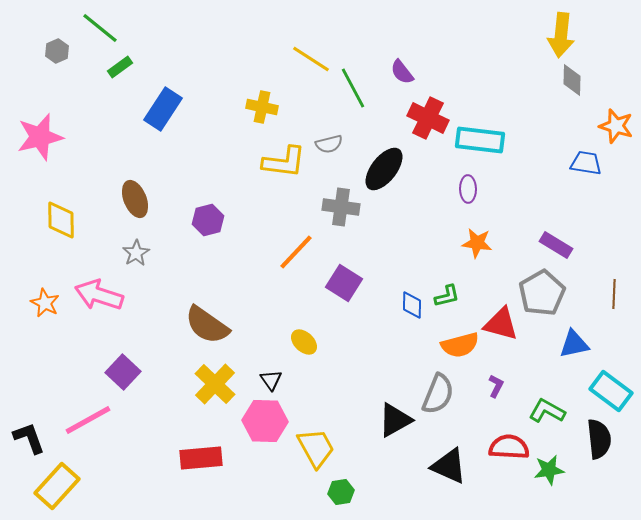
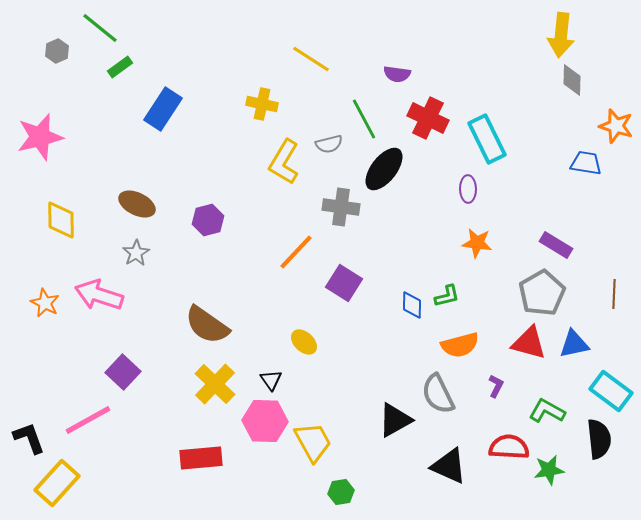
purple semicircle at (402, 72): moved 5 px left, 2 px down; rotated 44 degrees counterclockwise
green line at (353, 88): moved 11 px right, 31 px down
yellow cross at (262, 107): moved 3 px up
cyan rectangle at (480, 140): moved 7 px right, 1 px up; rotated 57 degrees clockwise
yellow L-shape at (284, 162): rotated 114 degrees clockwise
brown ellipse at (135, 199): moved 2 px right, 5 px down; rotated 42 degrees counterclockwise
red triangle at (501, 324): moved 28 px right, 19 px down
gray semicircle at (438, 394): rotated 132 degrees clockwise
yellow trapezoid at (316, 448): moved 3 px left, 6 px up
yellow rectangle at (57, 486): moved 3 px up
